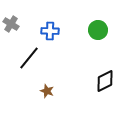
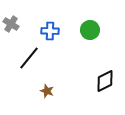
green circle: moved 8 px left
